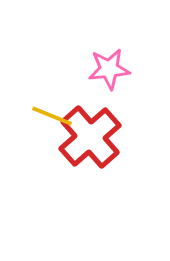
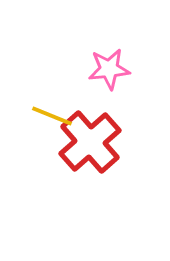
red cross: moved 5 px down
